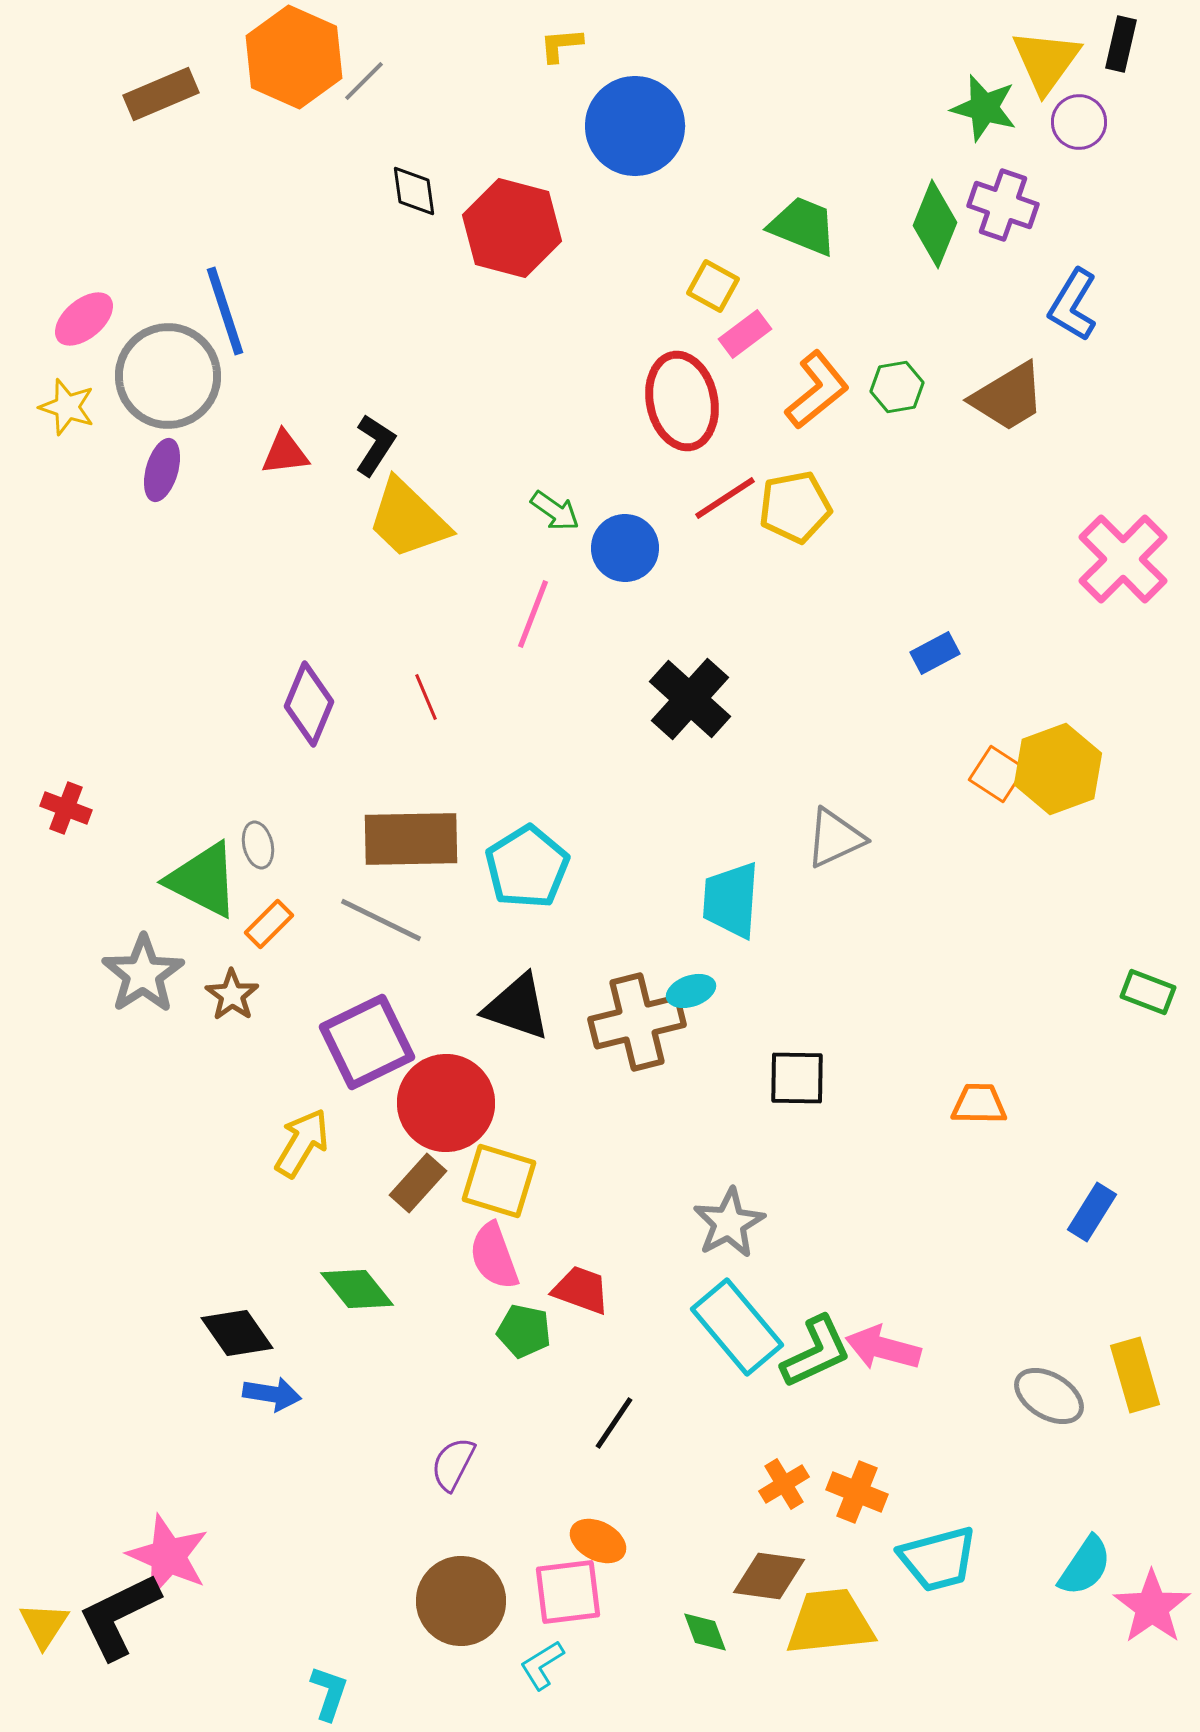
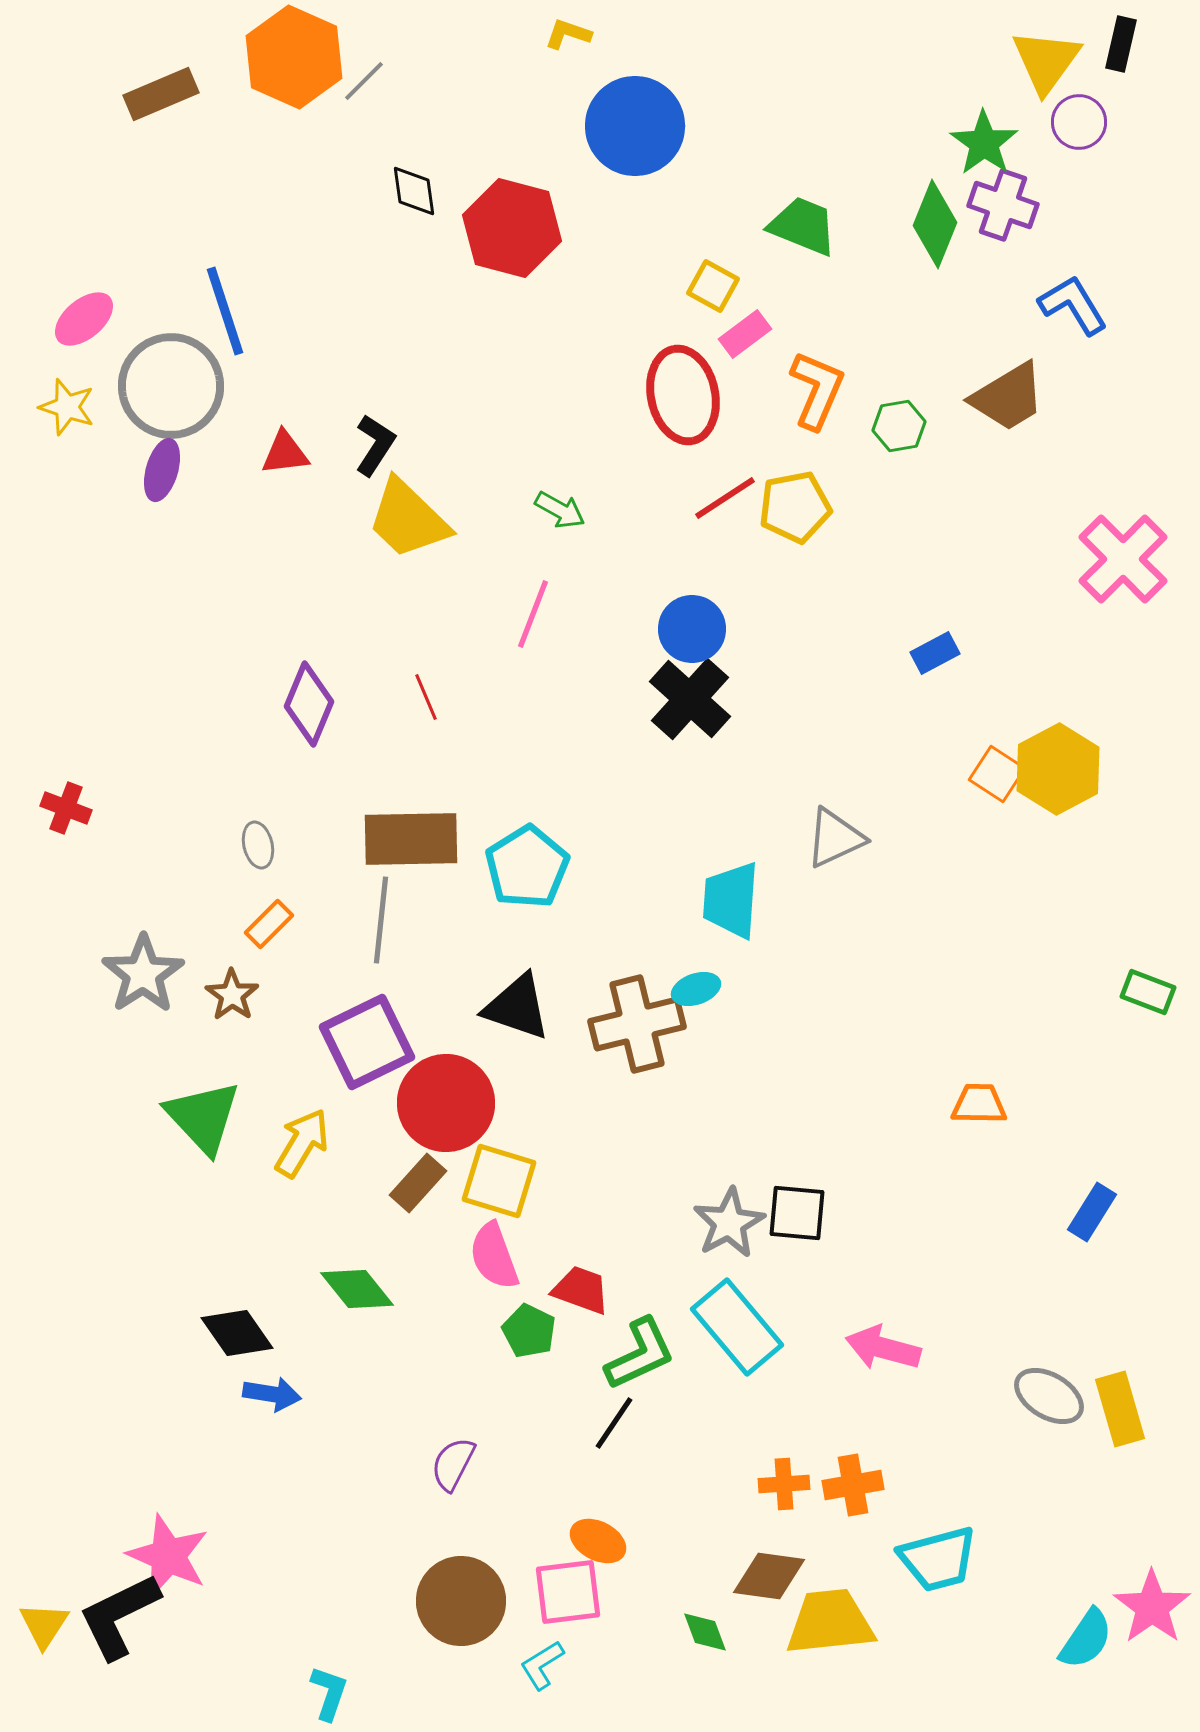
yellow L-shape at (561, 45): moved 7 px right, 11 px up; rotated 24 degrees clockwise
green star at (984, 108): moved 35 px down; rotated 20 degrees clockwise
blue L-shape at (1073, 305): rotated 118 degrees clockwise
gray circle at (168, 376): moved 3 px right, 10 px down
green hexagon at (897, 387): moved 2 px right, 39 px down
orange L-shape at (817, 390): rotated 28 degrees counterclockwise
red ellipse at (682, 401): moved 1 px right, 6 px up
green arrow at (555, 511): moved 5 px right, 1 px up; rotated 6 degrees counterclockwise
blue circle at (625, 548): moved 67 px right, 81 px down
yellow hexagon at (1058, 769): rotated 8 degrees counterclockwise
green triangle at (203, 880): moved 237 px down; rotated 20 degrees clockwise
gray line at (381, 920): rotated 70 degrees clockwise
cyan ellipse at (691, 991): moved 5 px right, 2 px up
brown cross at (637, 1022): moved 2 px down
black square at (797, 1078): moved 135 px down; rotated 4 degrees clockwise
green pentagon at (524, 1331): moved 5 px right; rotated 14 degrees clockwise
green L-shape at (816, 1352): moved 176 px left, 2 px down
yellow rectangle at (1135, 1375): moved 15 px left, 34 px down
orange cross at (784, 1484): rotated 27 degrees clockwise
orange cross at (857, 1492): moved 4 px left, 7 px up; rotated 32 degrees counterclockwise
cyan semicircle at (1085, 1566): moved 1 px right, 73 px down
